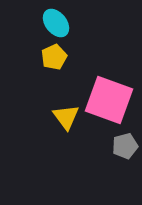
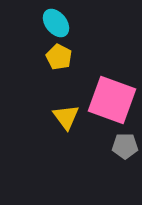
yellow pentagon: moved 5 px right; rotated 20 degrees counterclockwise
pink square: moved 3 px right
gray pentagon: rotated 15 degrees clockwise
